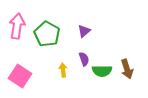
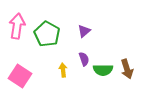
green semicircle: moved 1 px right, 1 px up
